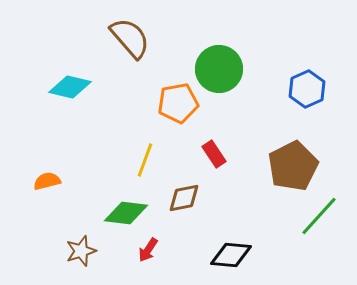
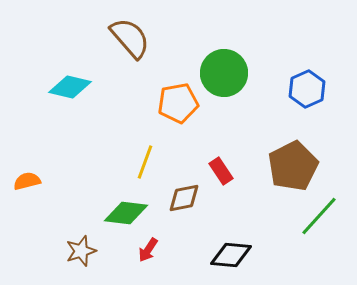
green circle: moved 5 px right, 4 px down
red rectangle: moved 7 px right, 17 px down
yellow line: moved 2 px down
orange semicircle: moved 20 px left
